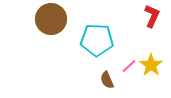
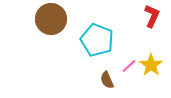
cyan pentagon: rotated 20 degrees clockwise
